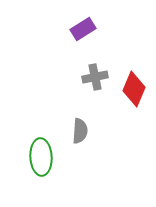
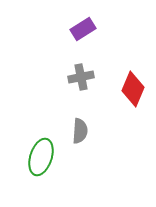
gray cross: moved 14 px left
red diamond: moved 1 px left
green ellipse: rotated 21 degrees clockwise
